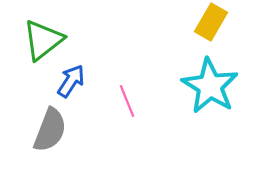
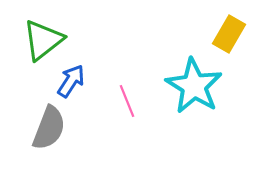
yellow rectangle: moved 18 px right, 12 px down
cyan star: moved 16 px left
gray semicircle: moved 1 px left, 2 px up
